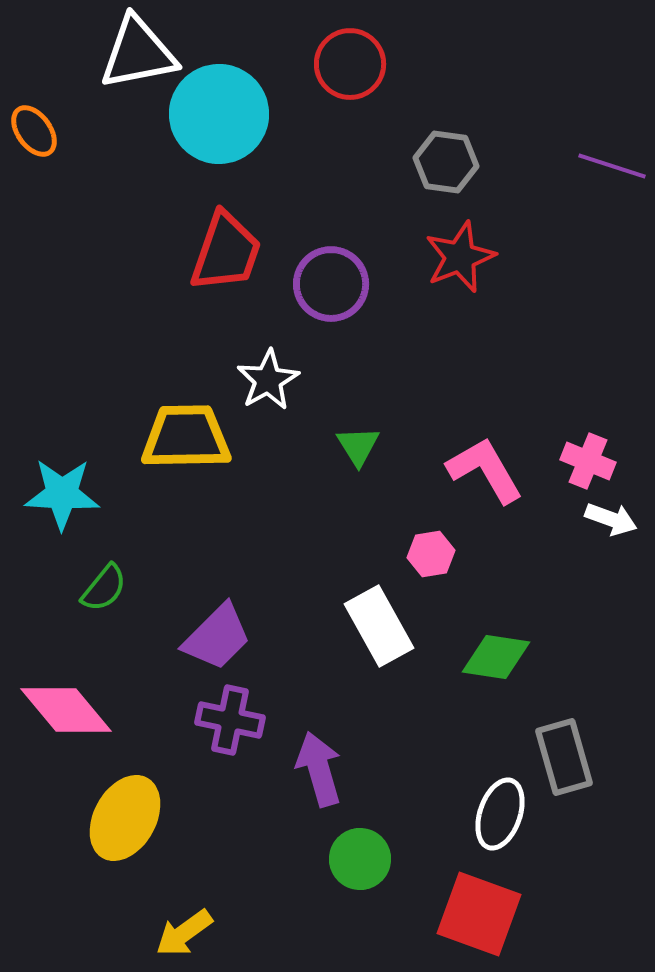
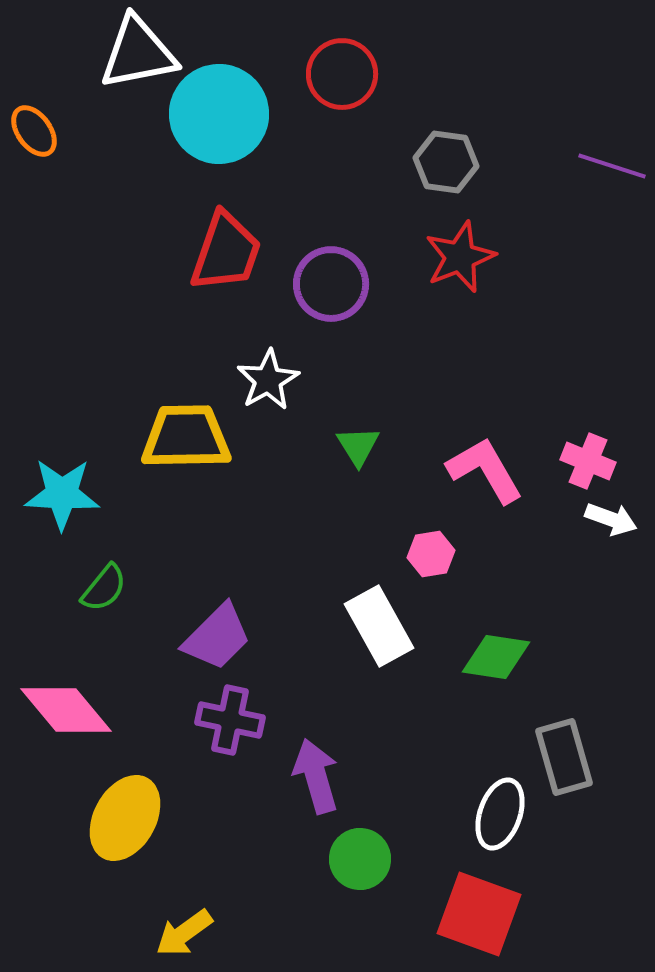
red circle: moved 8 px left, 10 px down
purple arrow: moved 3 px left, 7 px down
